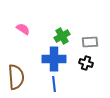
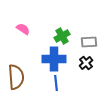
gray rectangle: moved 1 px left
black cross: rotated 32 degrees clockwise
blue line: moved 2 px right, 1 px up
